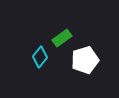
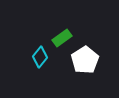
white pentagon: rotated 16 degrees counterclockwise
